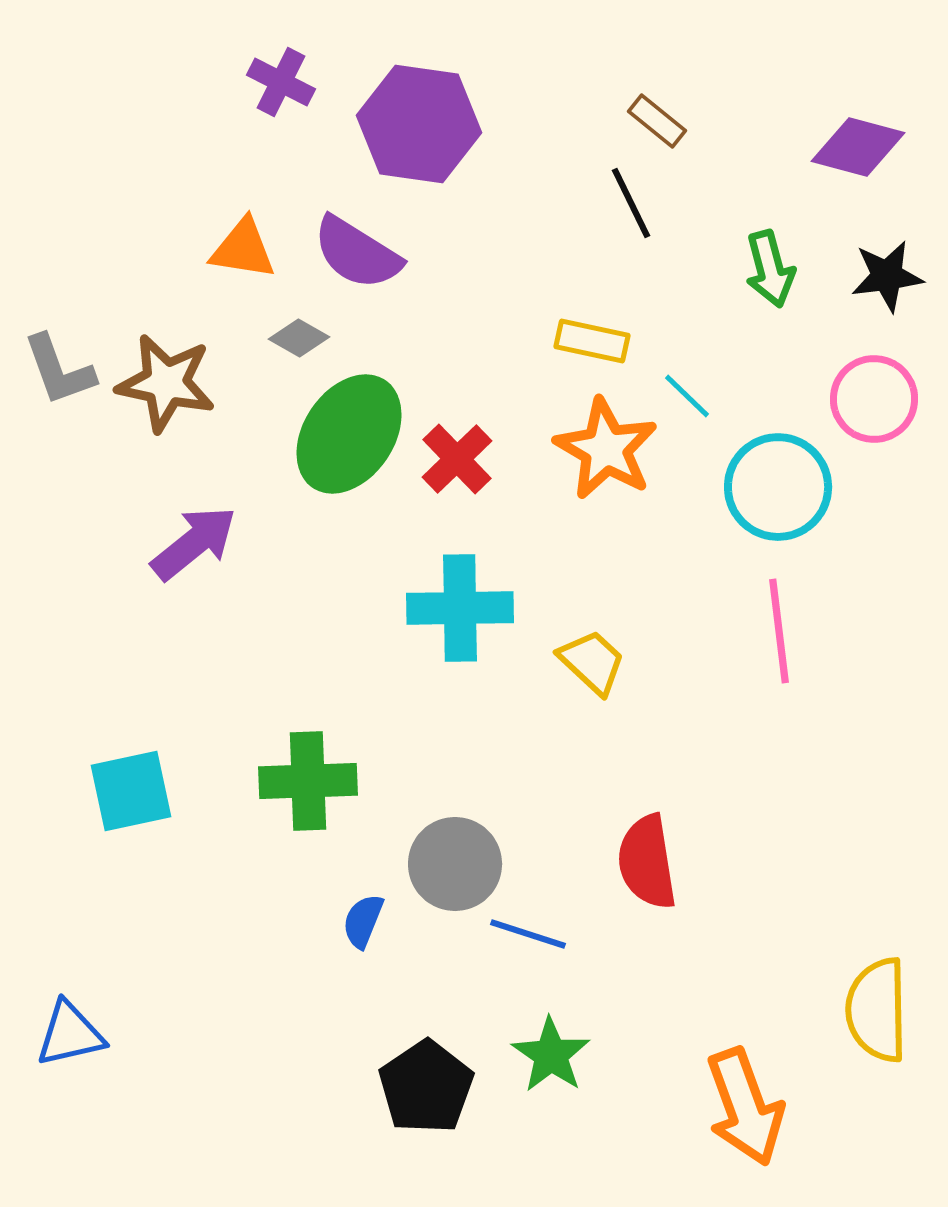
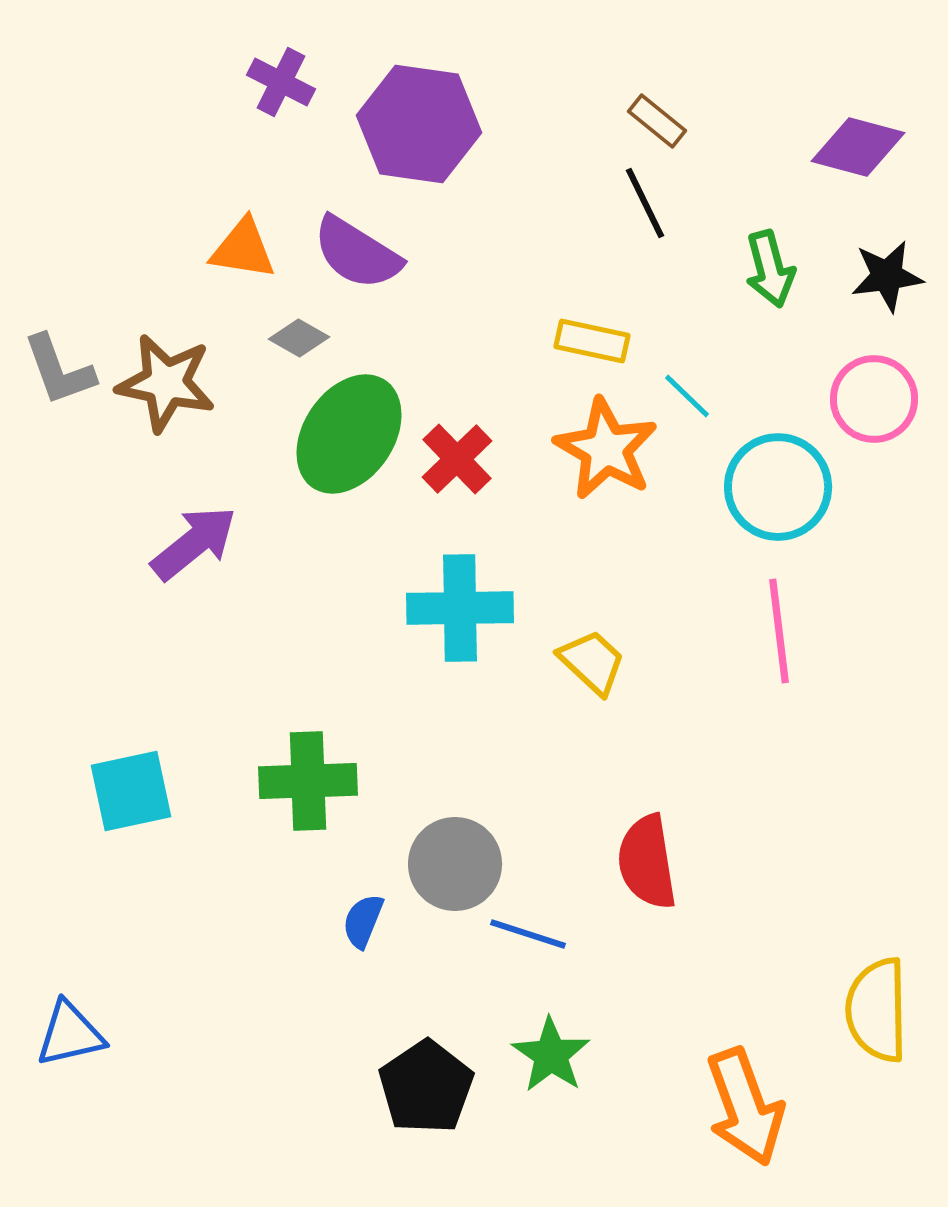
black line: moved 14 px right
